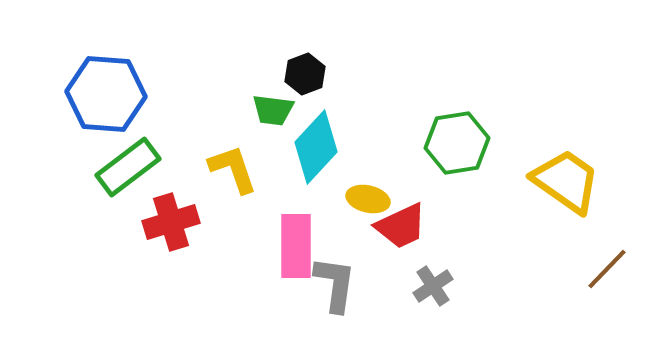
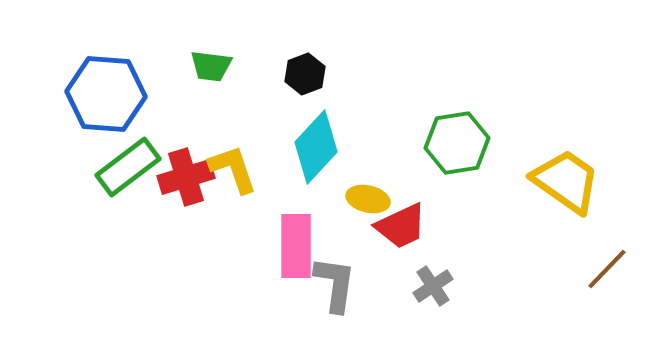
green trapezoid: moved 62 px left, 44 px up
red cross: moved 15 px right, 45 px up
